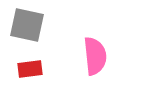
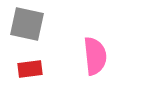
gray square: moved 1 px up
